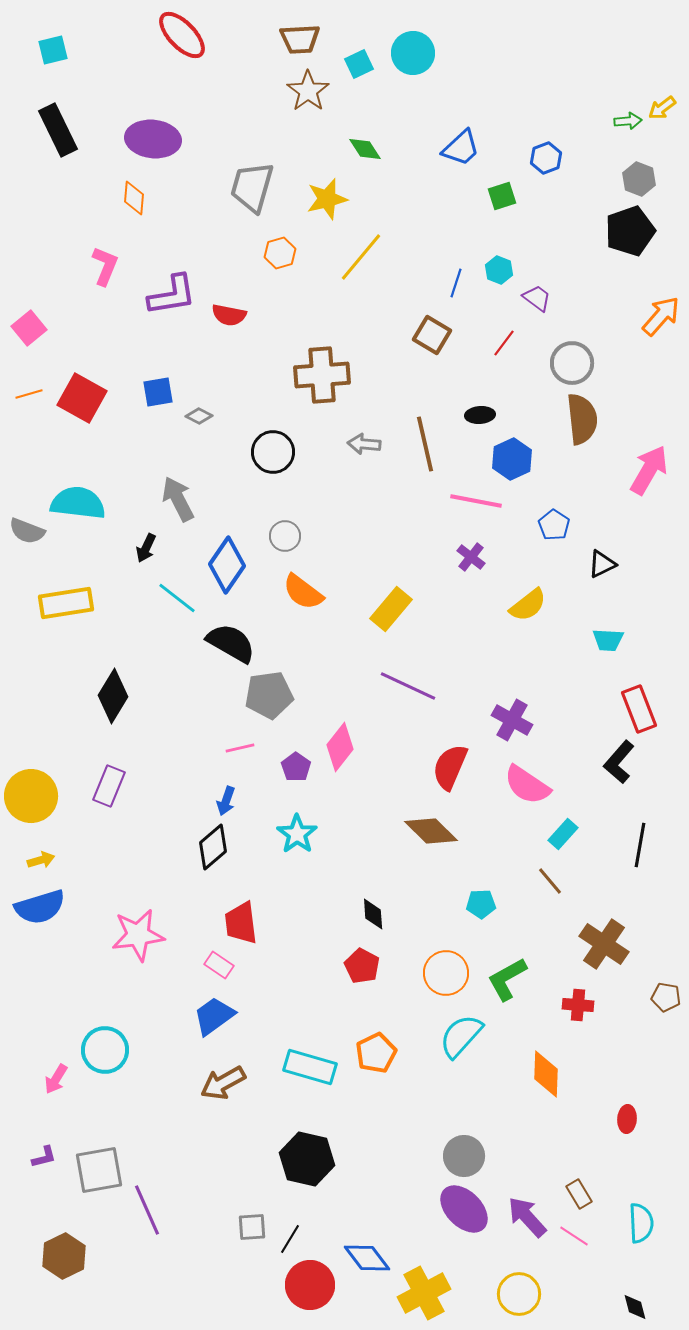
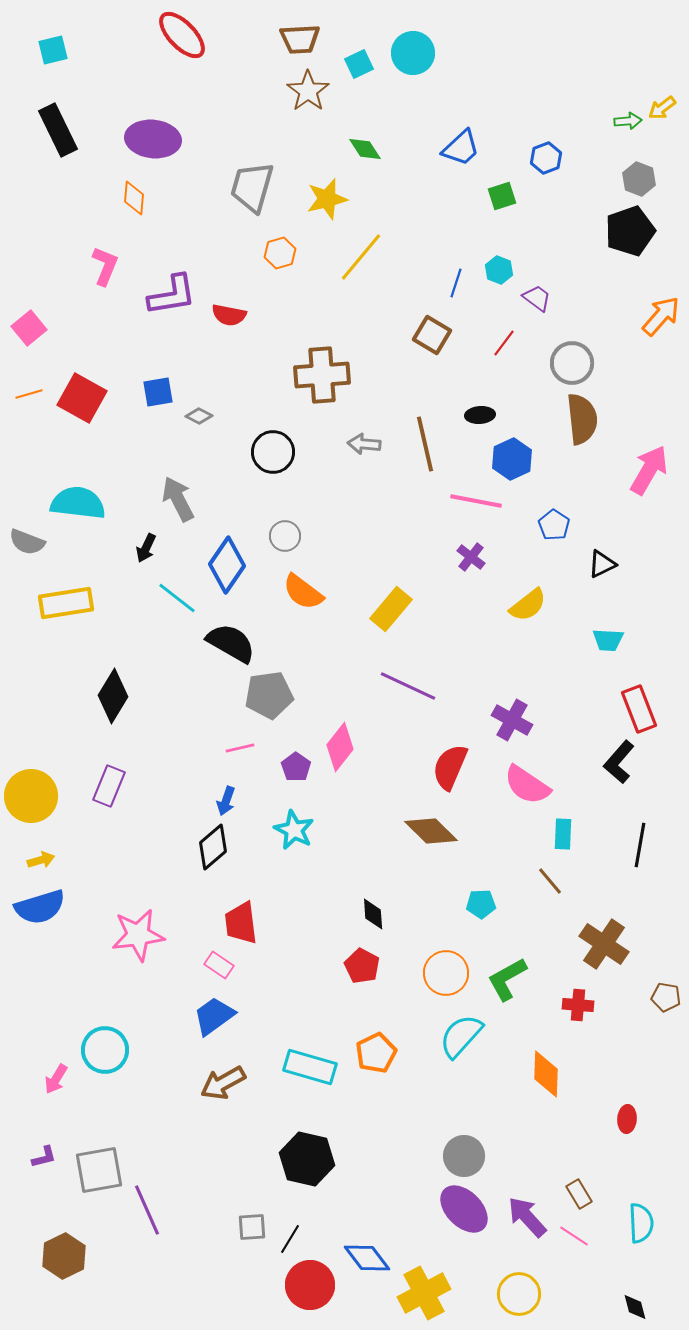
gray semicircle at (27, 531): moved 11 px down
cyan star at (297, 834): moved 3 px left, 4 px up; rotated 9 degrees counterclockwise
cyan rectangle at (563, 834): rotated 40 degrees counterclockwise
